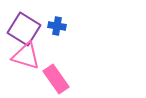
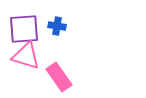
purple square: rotated 36 degrees counterclockwise
pink rectangle: moved 3 px right, 2 px up
